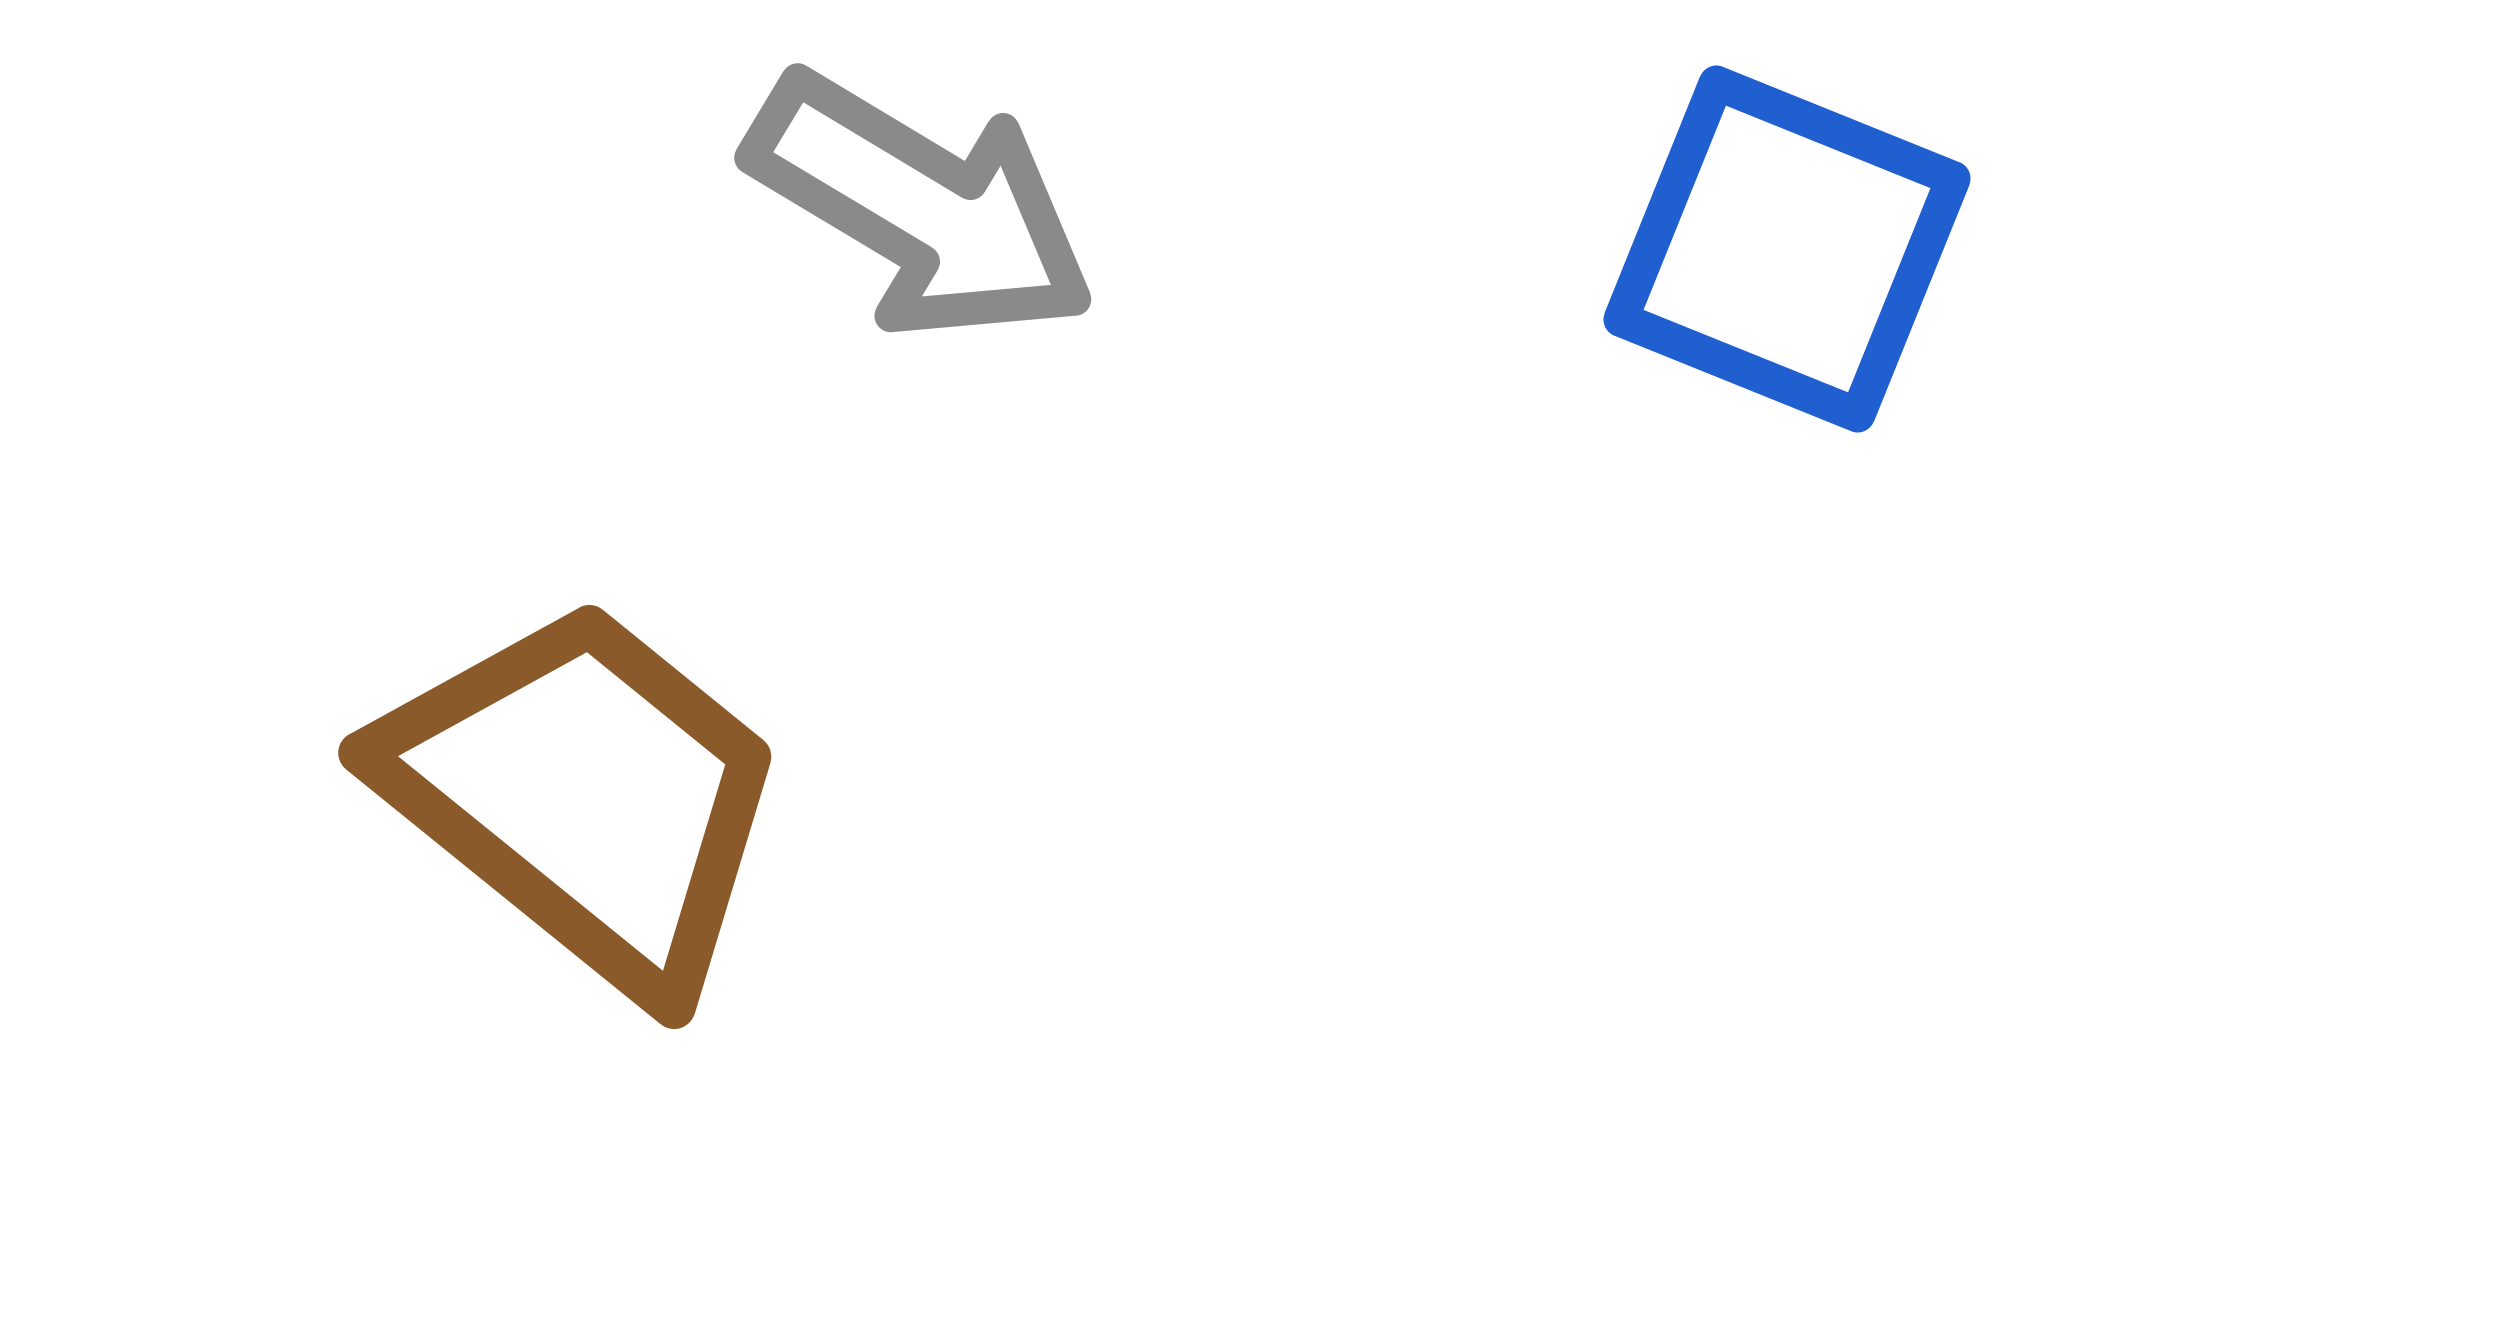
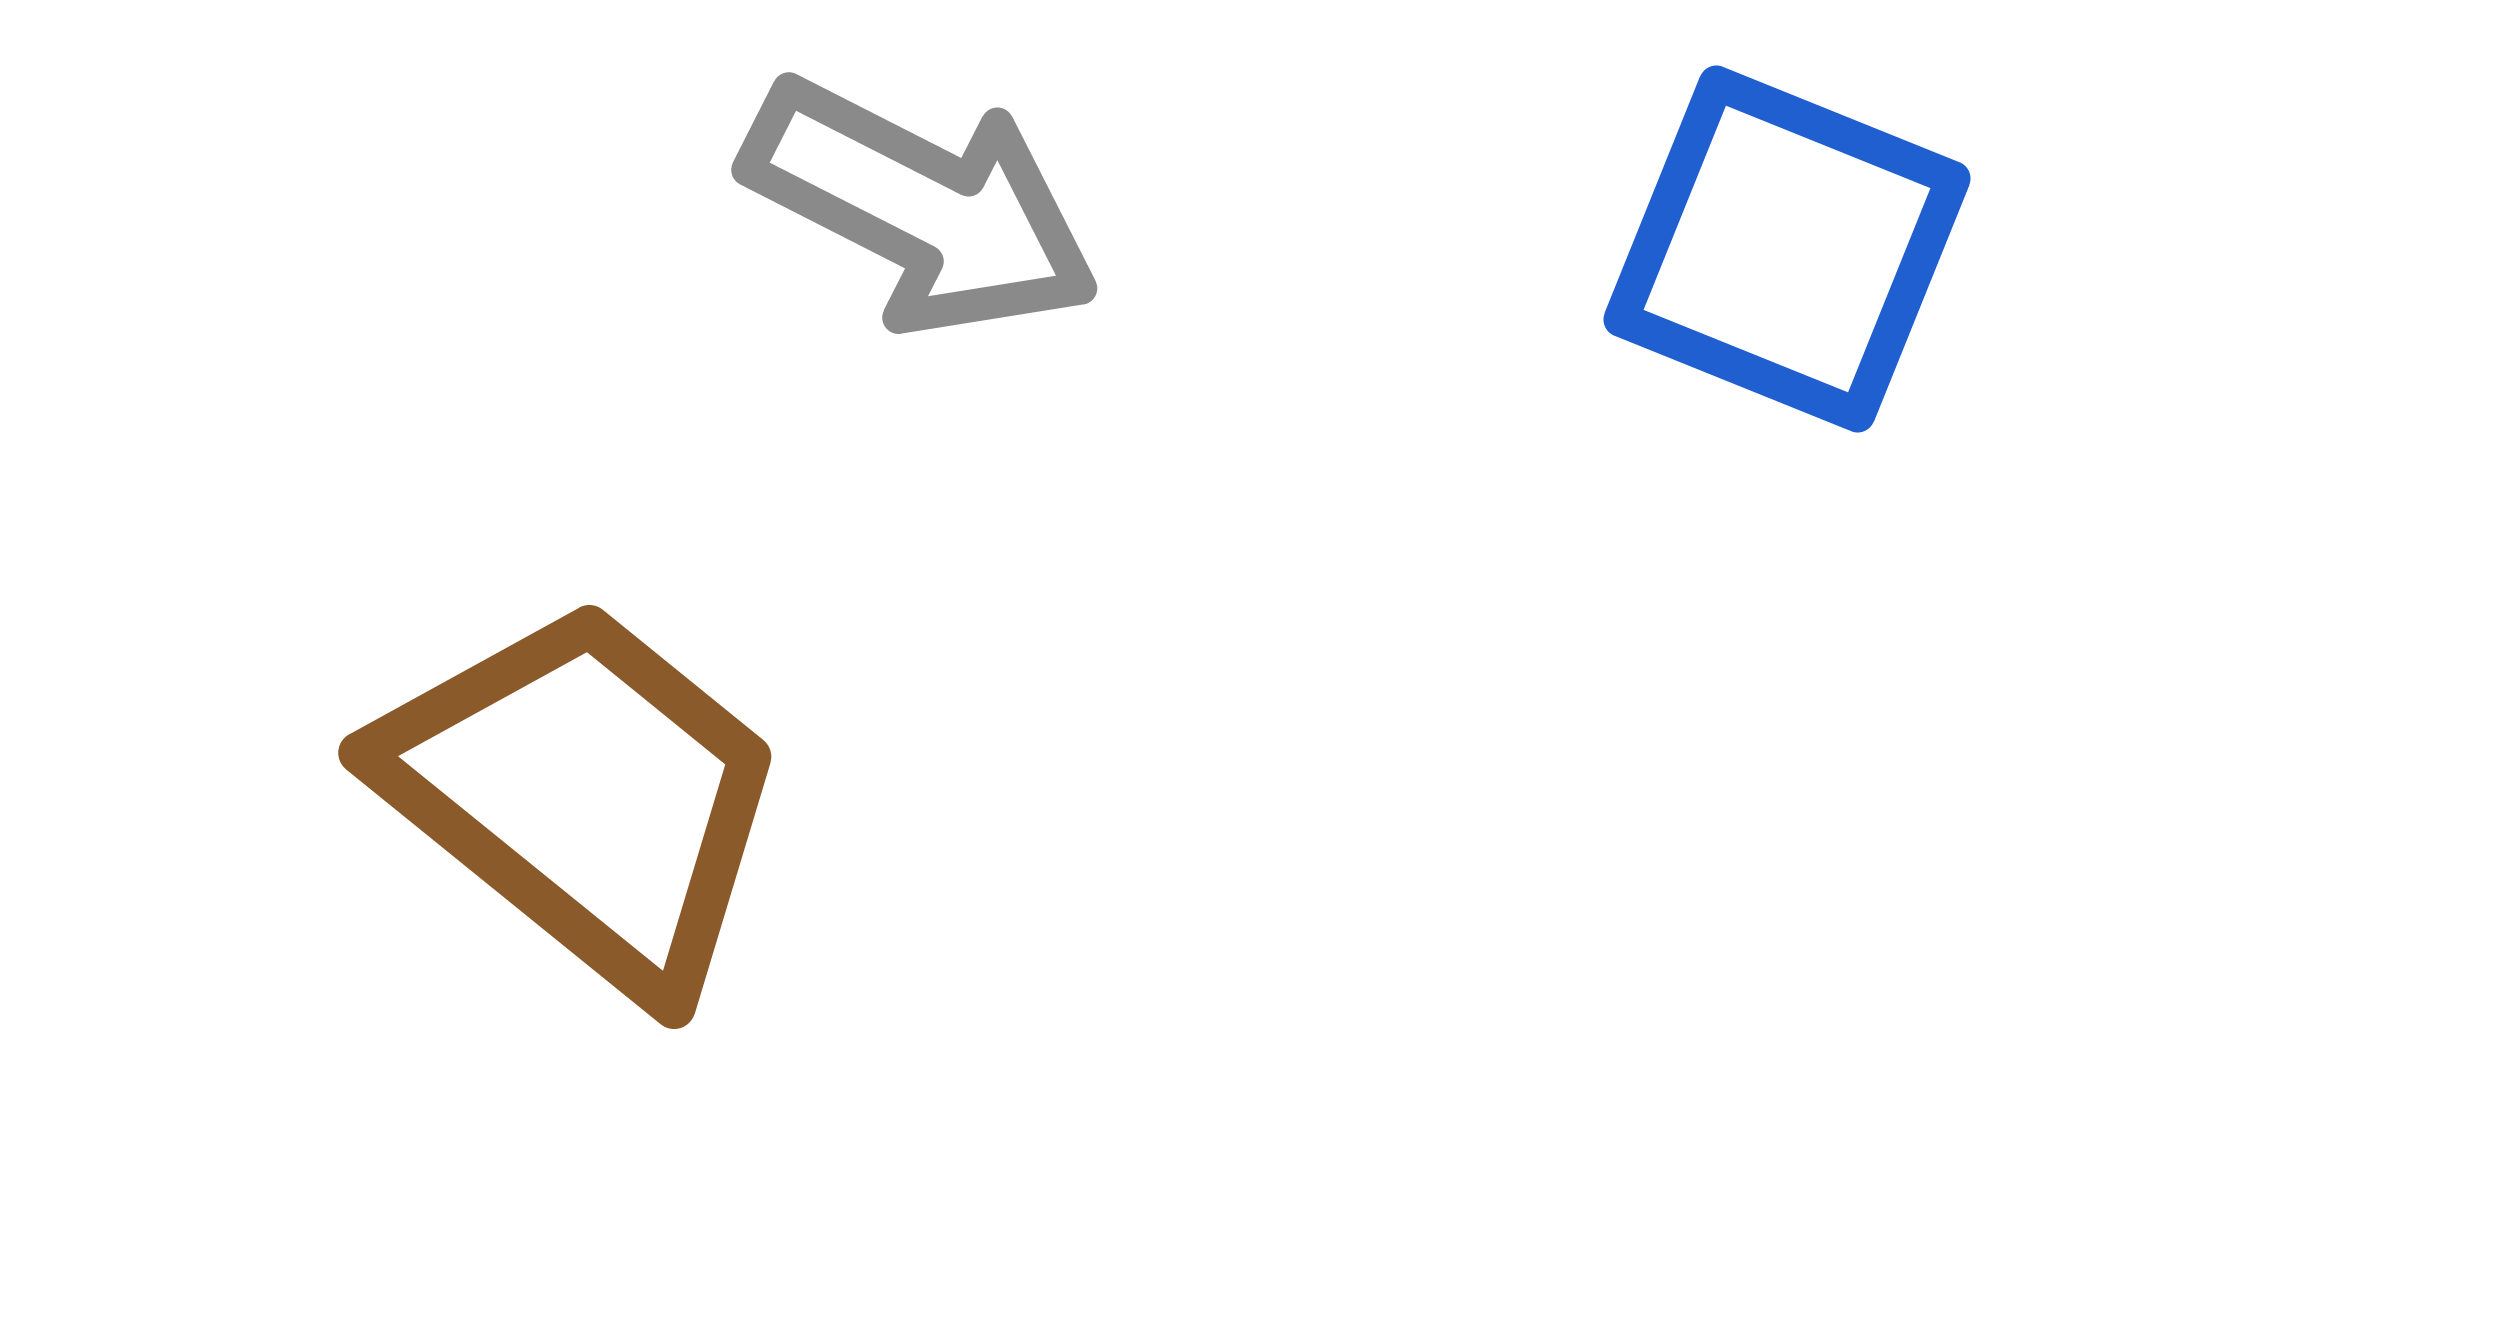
gray arrow: rotated 4 degrees counterclockwise
